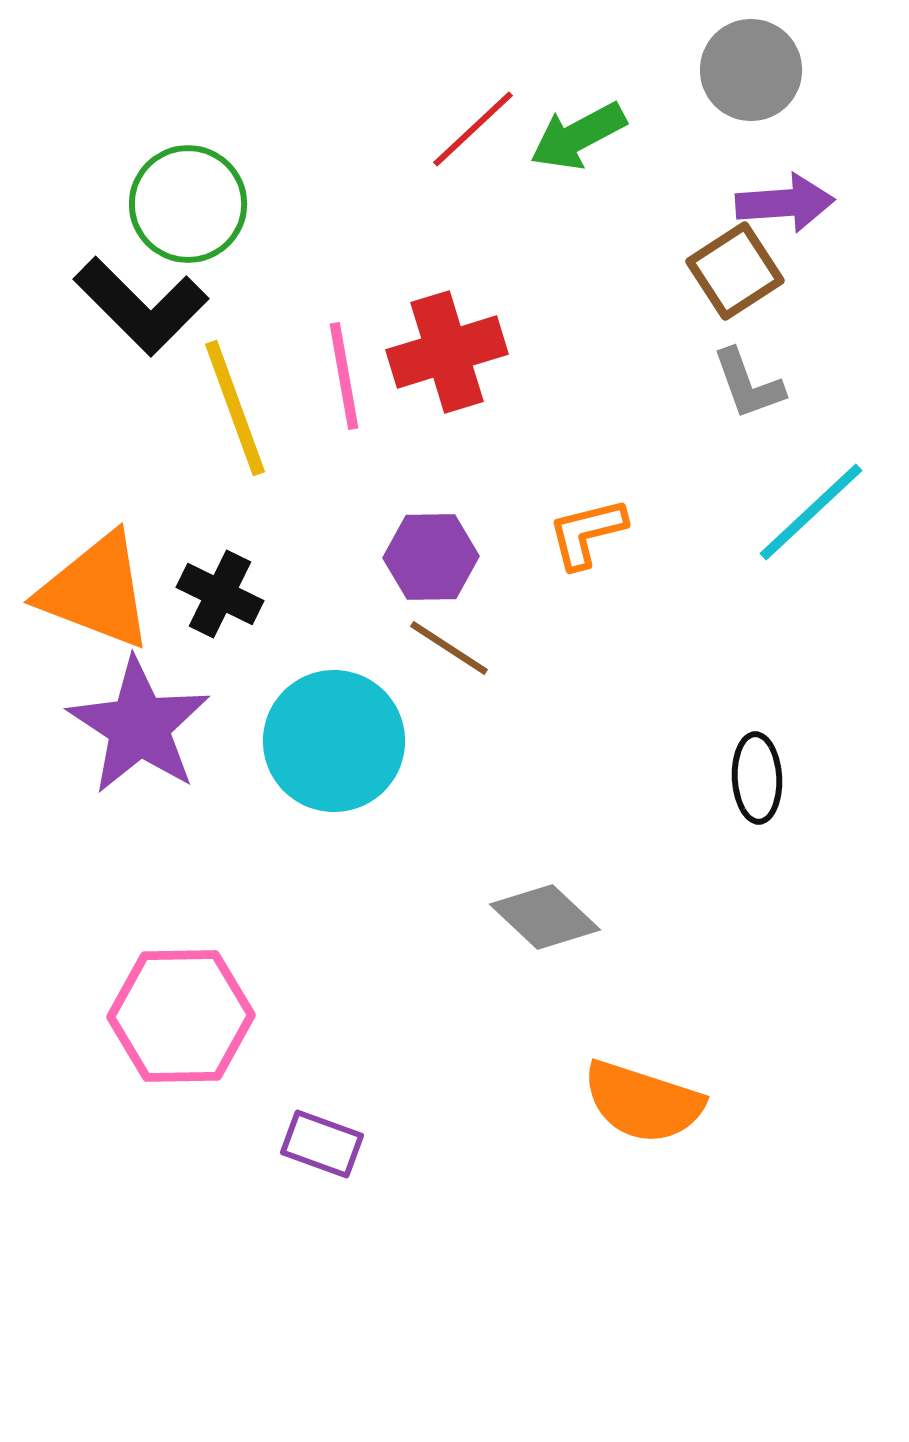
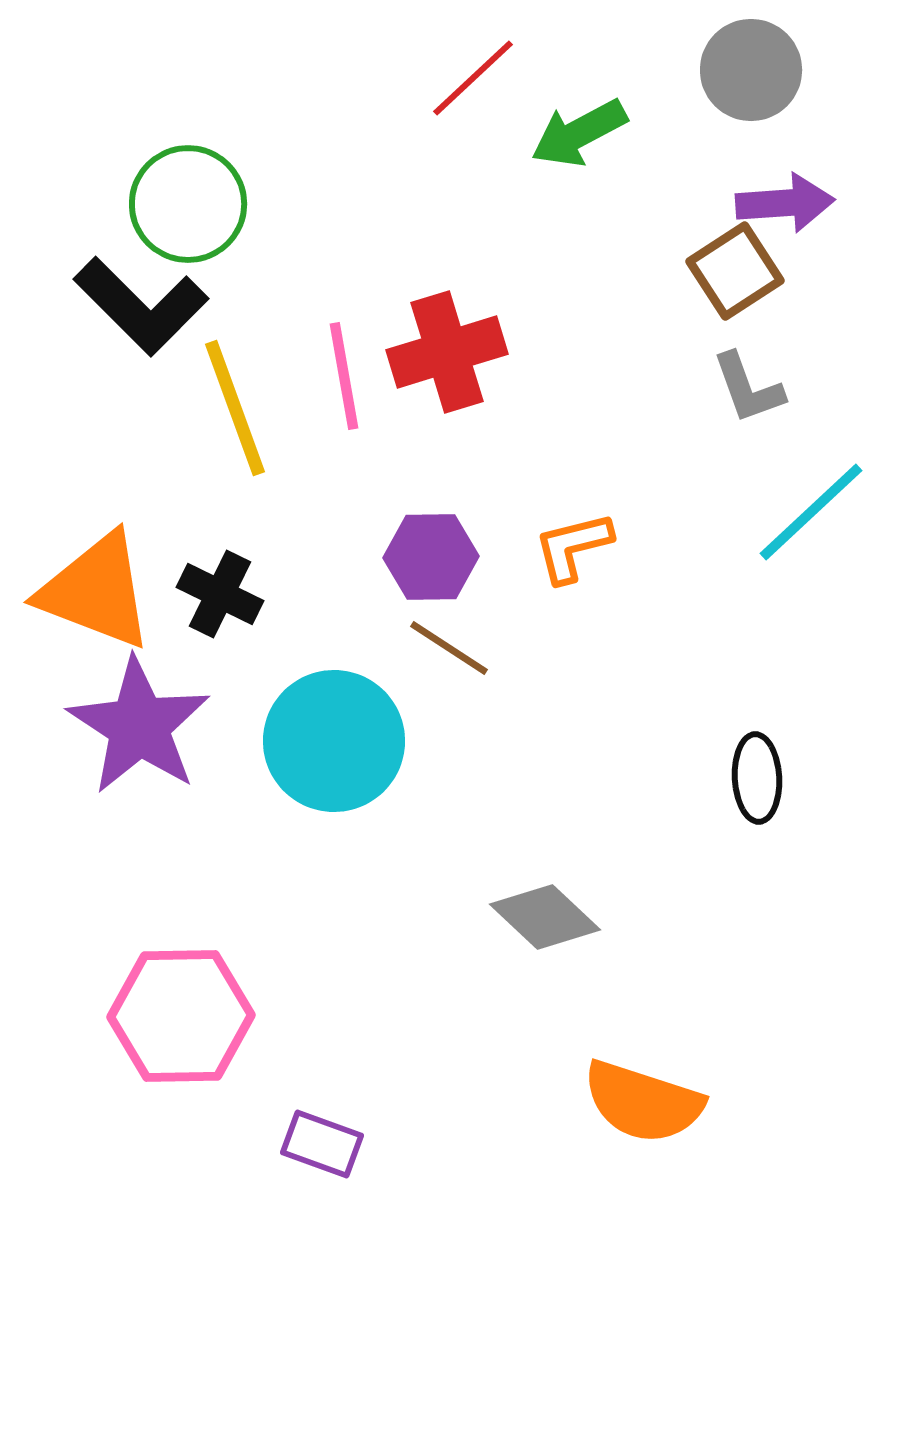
red line: moved 51 px up
green arrow: moved 1 px right, 3 px up
gray L-shape: moved 4 px down
orange L-shape: moved 14 px left, 14 px down
